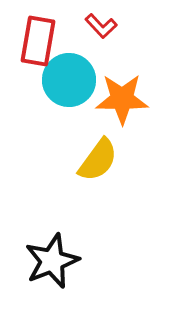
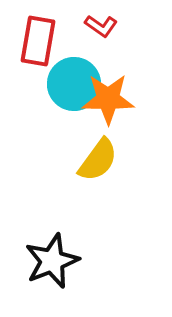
red L-shape: rotated 12 degrees counterclockwise
cyan circle: moved 5 px right, 4 px down
orange star: moved 14 px left
